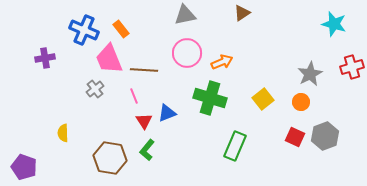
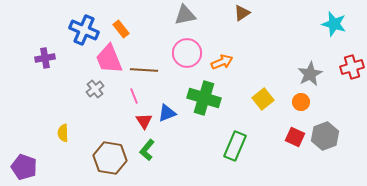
green cross: moved 6 px left
